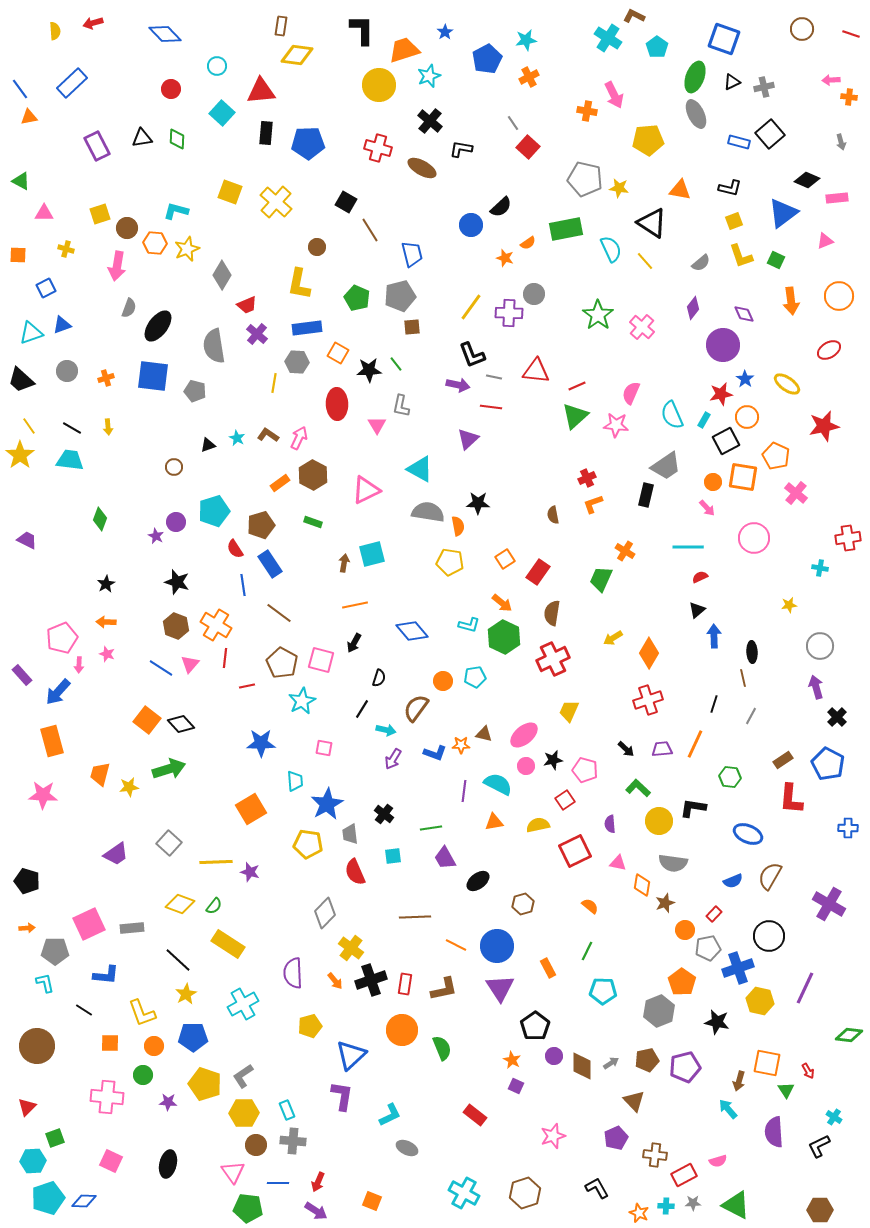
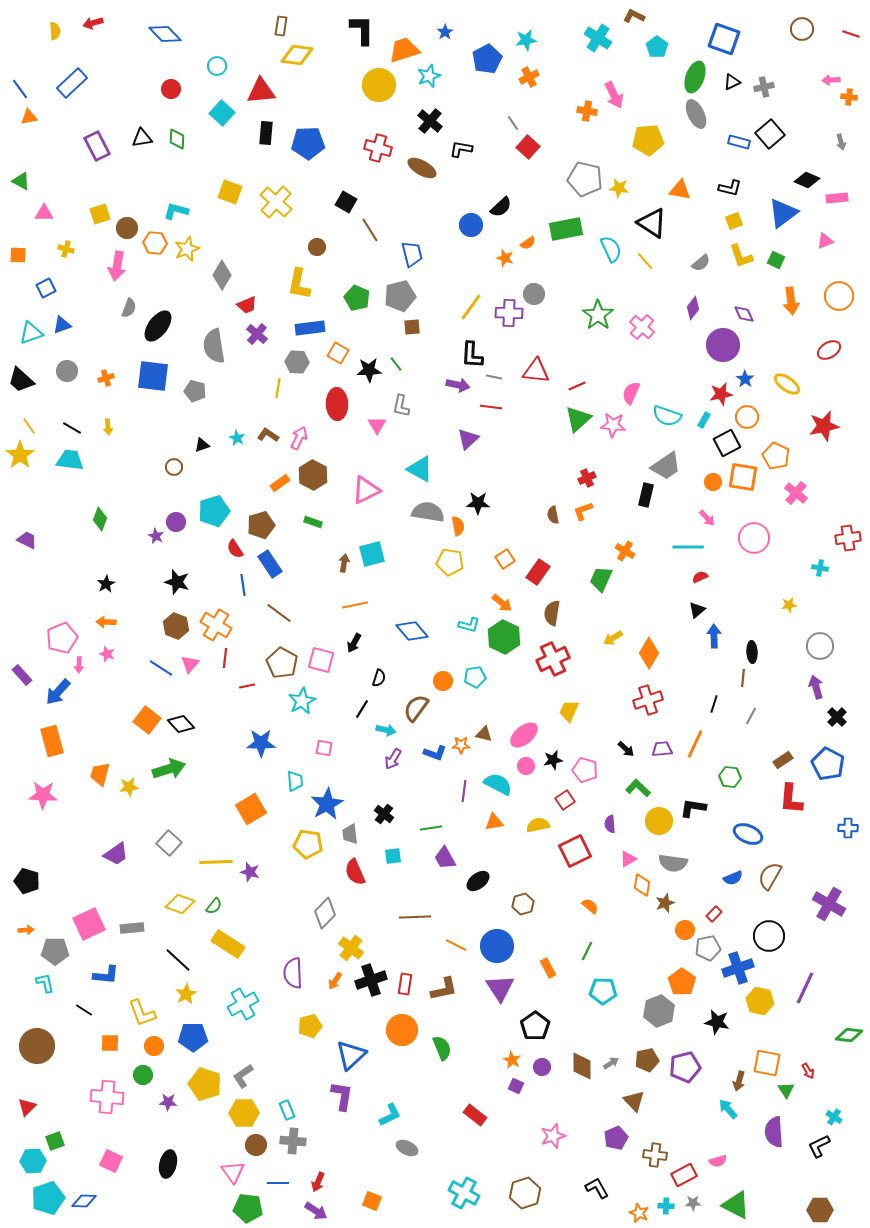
cyan cross at (608, 38): moved 10 px left
blue rectangle at (307, 328): moved 3 px right
black L-shape at (472, 355): rotated 24 degrees clockwise
yellow line at (274, 383): moved 4 px right, 5 px down
cyan semicircle at (672, 415): moved 5 px left, 1 px down; rotated 48 degrees counterclockwise
green triangle at (575, 416): moved 3 px right, 3 px down
pink star at (616, 425): moved 3 px left
black square at (726, 441): moved 1 px right, 2 px down
black triangle at (208, 445): moved 6 px left
orange L-shape at (593, 504): moved 10 px left, 7 px down
pink arrow at (707, 508): moved 10 px down
brown line at (743, 678): rotated 18 degrees clockwise
pink triangle at (618, 863): moved 10 px right, 4 px up; rotated 42 degrees counterclockwise
blue semicircle at (733, 881): moved 3 px up
orange arrow at (27, 928): moved 1 px left, 2 px down
orange arrow at (335, 981): rotated 72 degrees clockwise
purple circle at (554, 1056): moved 12 px left, 11 px down
green square at (55, 1138): moved 3 px down
